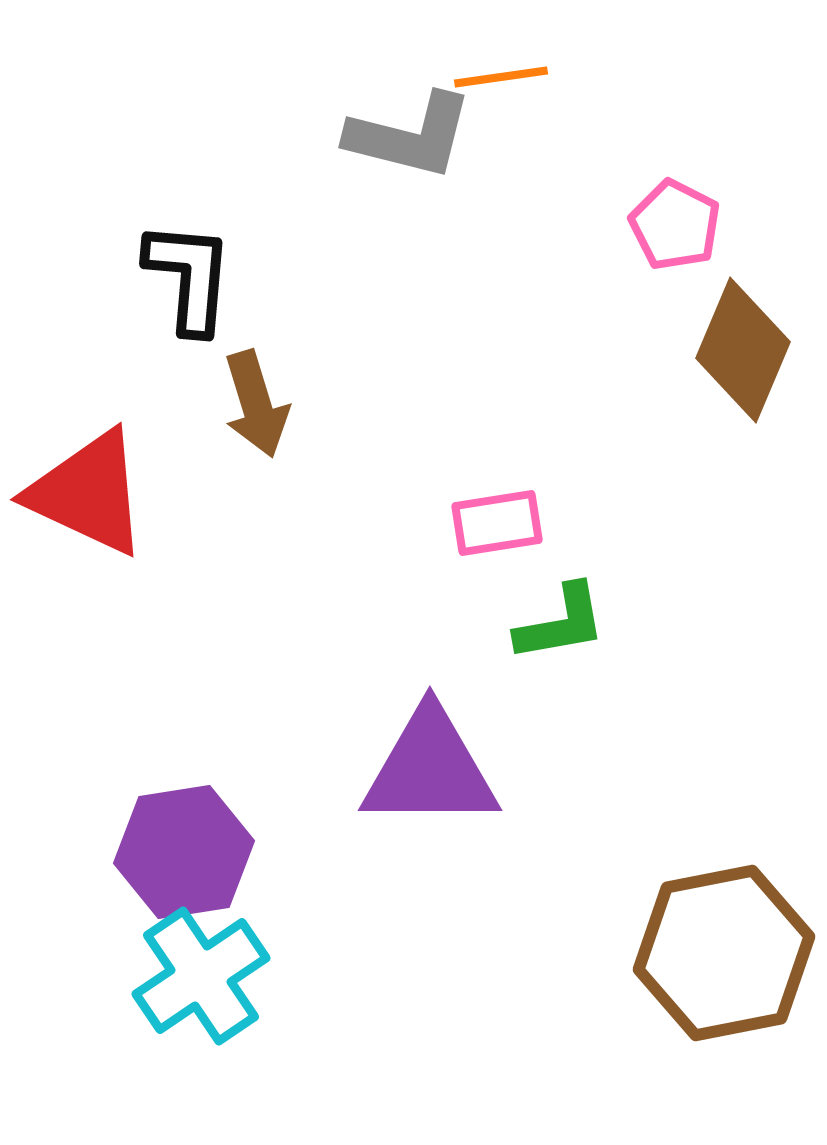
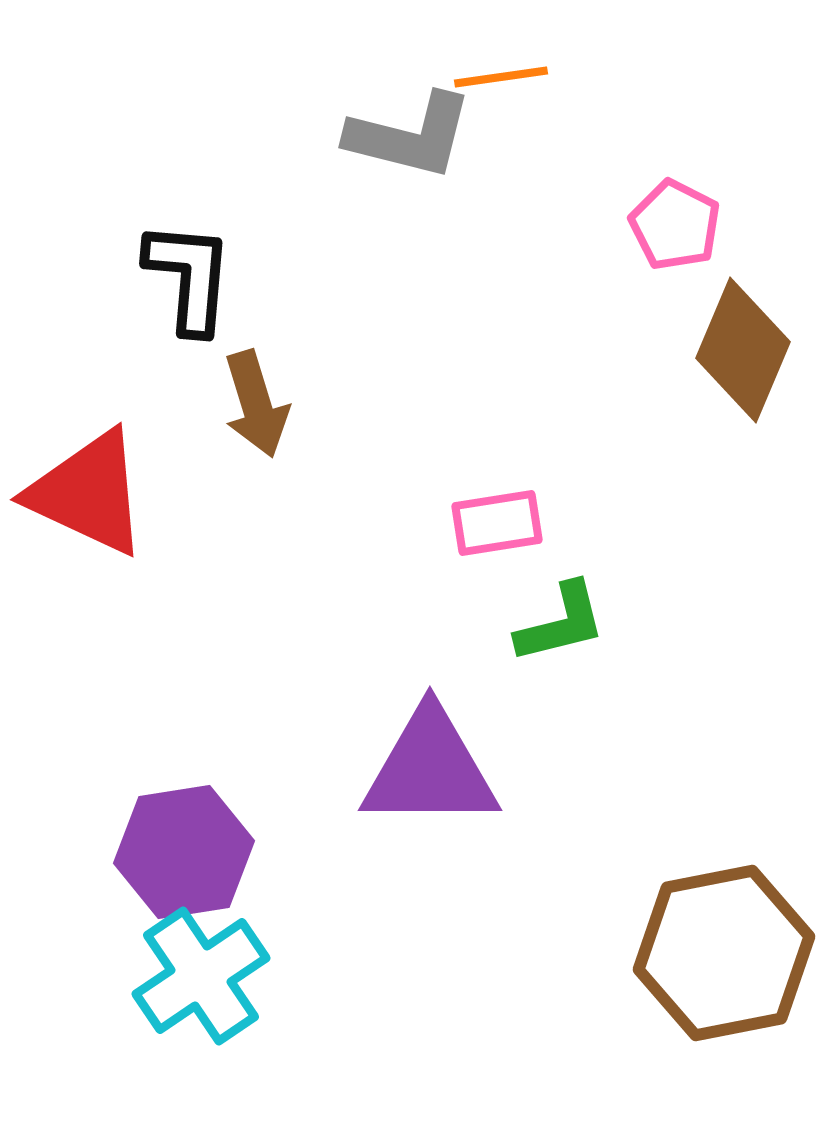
green L-shape: rotated 4 degrees counterclockwise
